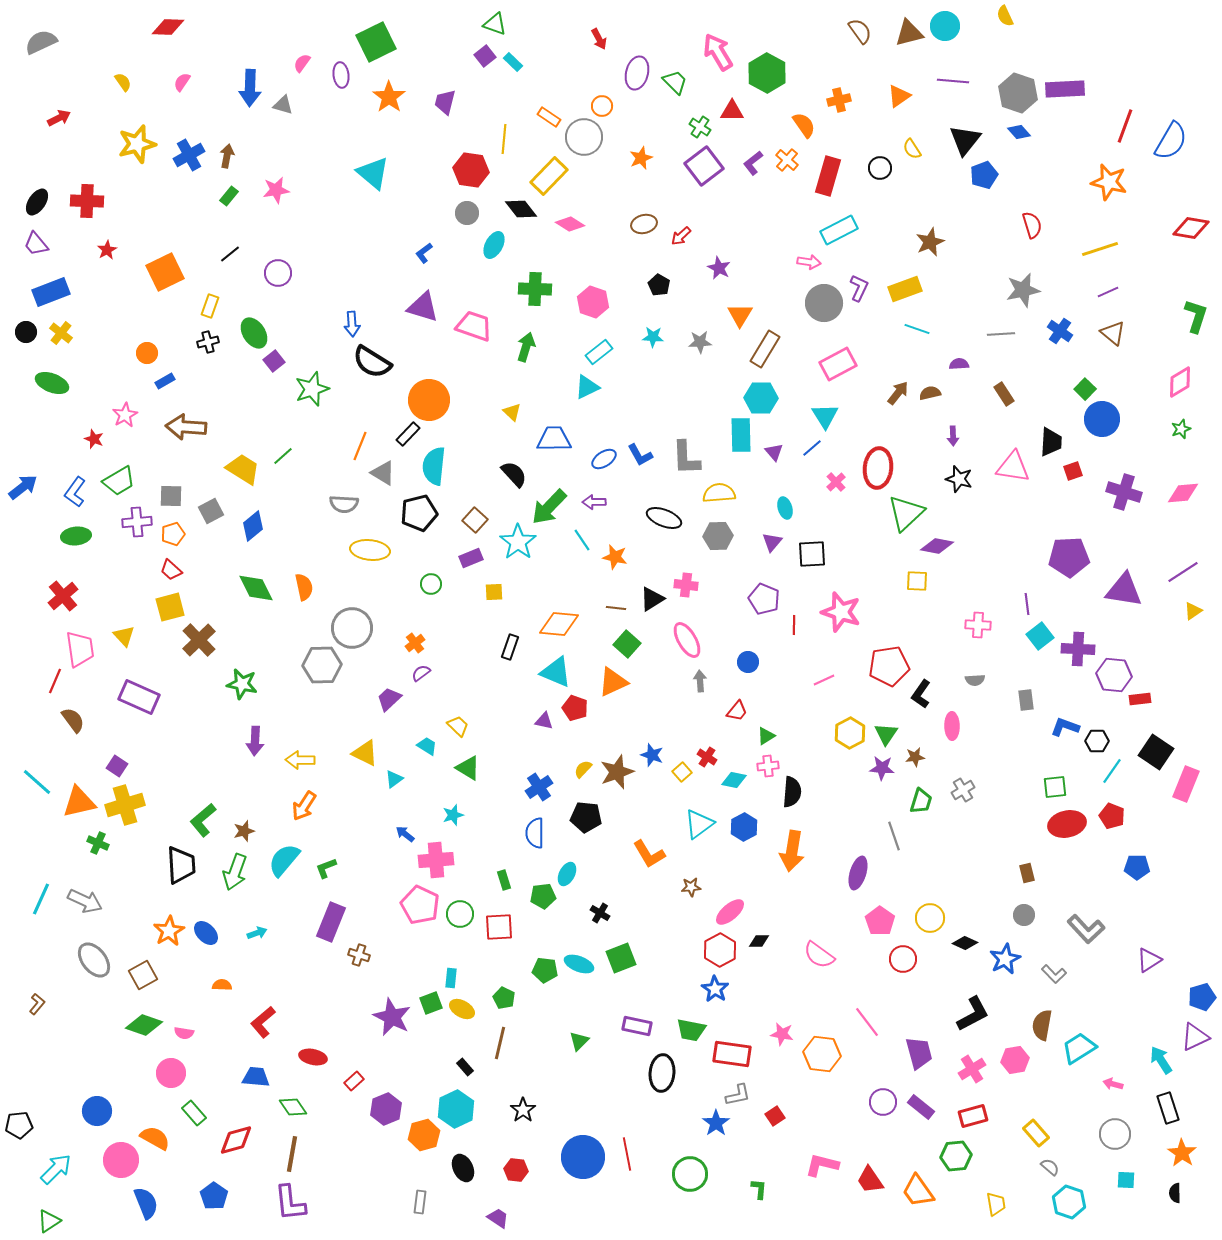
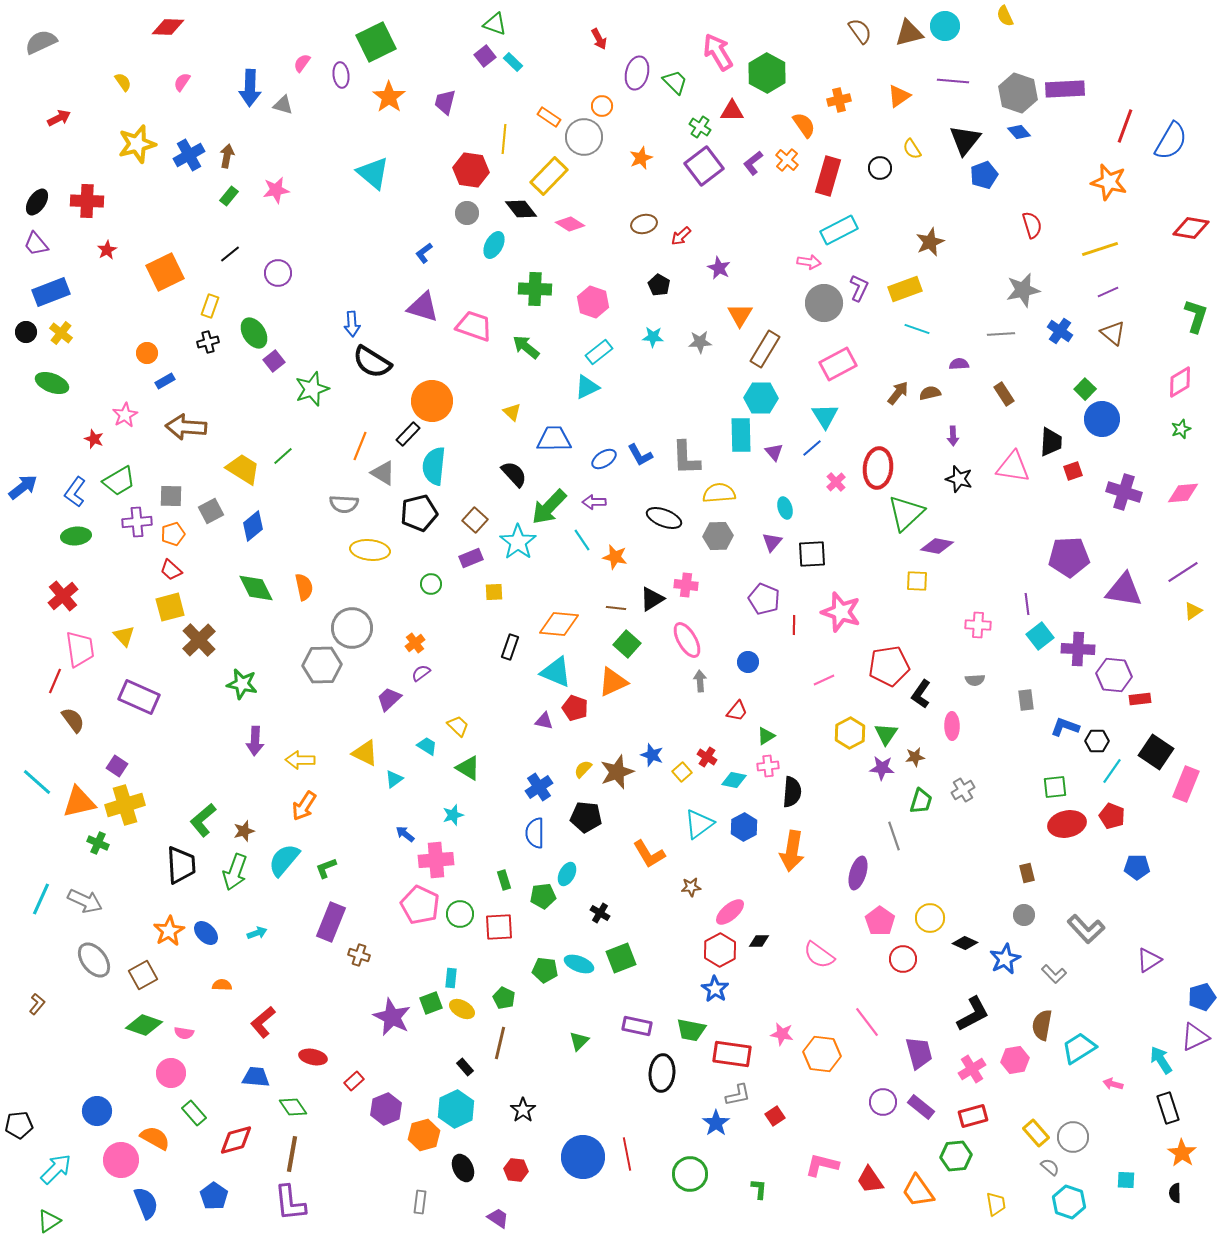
green arrow at (526, 347): rotated 68 degrees counterclockwise
orange circle at (429, 400): moved 3 px right, 1 px down
gray circle at (1115, 1134): moved 42 px left, 3 px down
